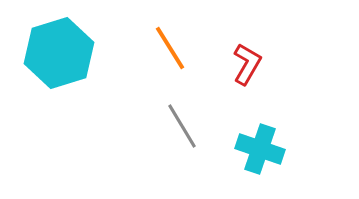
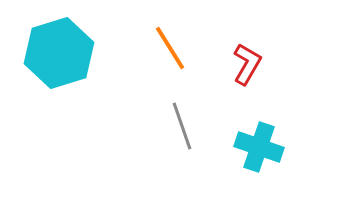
gray line: rotated 12 degrees clockwise
cyan cross: moved 1 px left, 2 px up
